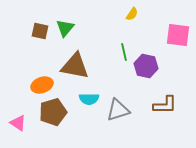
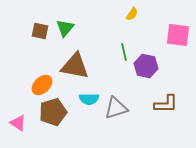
orange ellipse: rotated 25 degrees counterclockwise
brown L-shape: moved 1 px right, 1 px up
gray triangle: moved 2 px left, 2 px up
